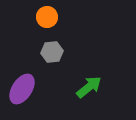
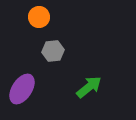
orange circle: moved 8 px left
gray hexagon: moved 1 px right, 1 px up
